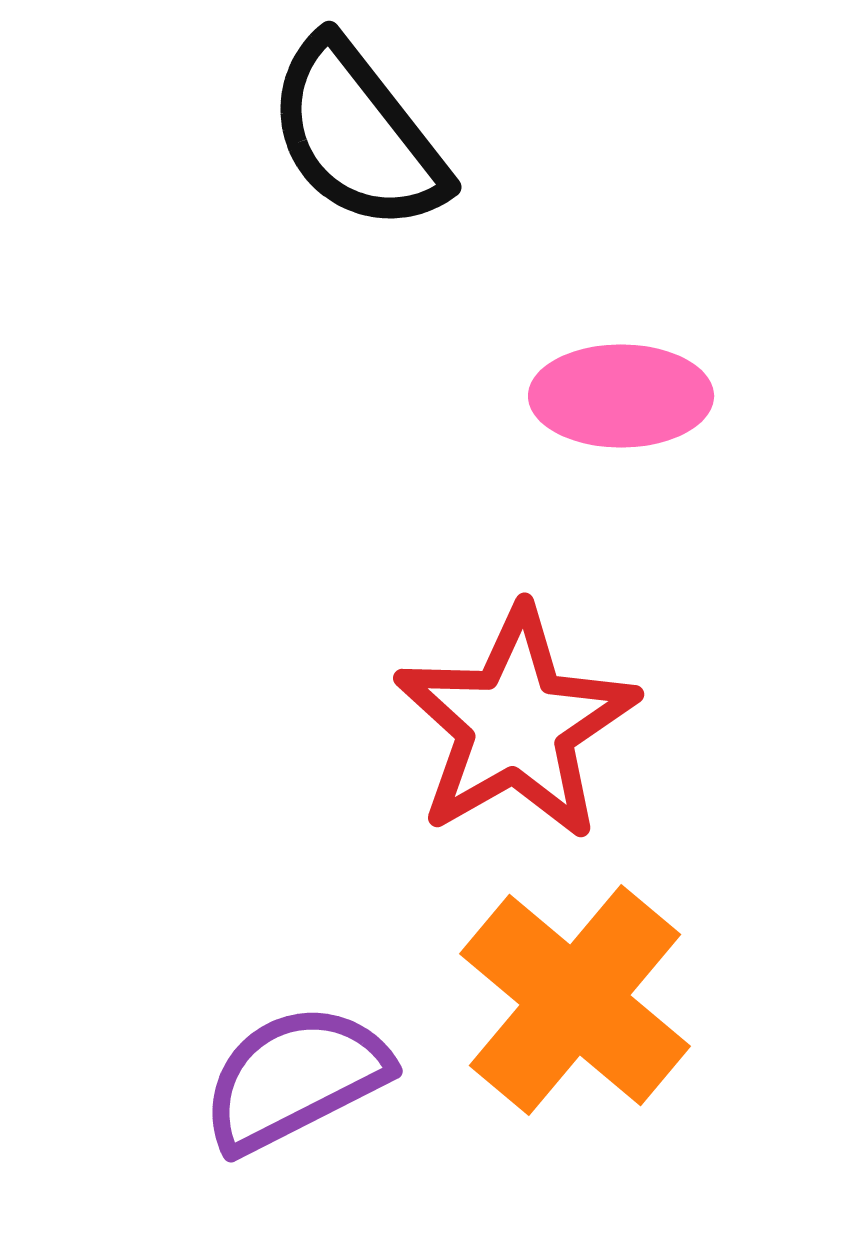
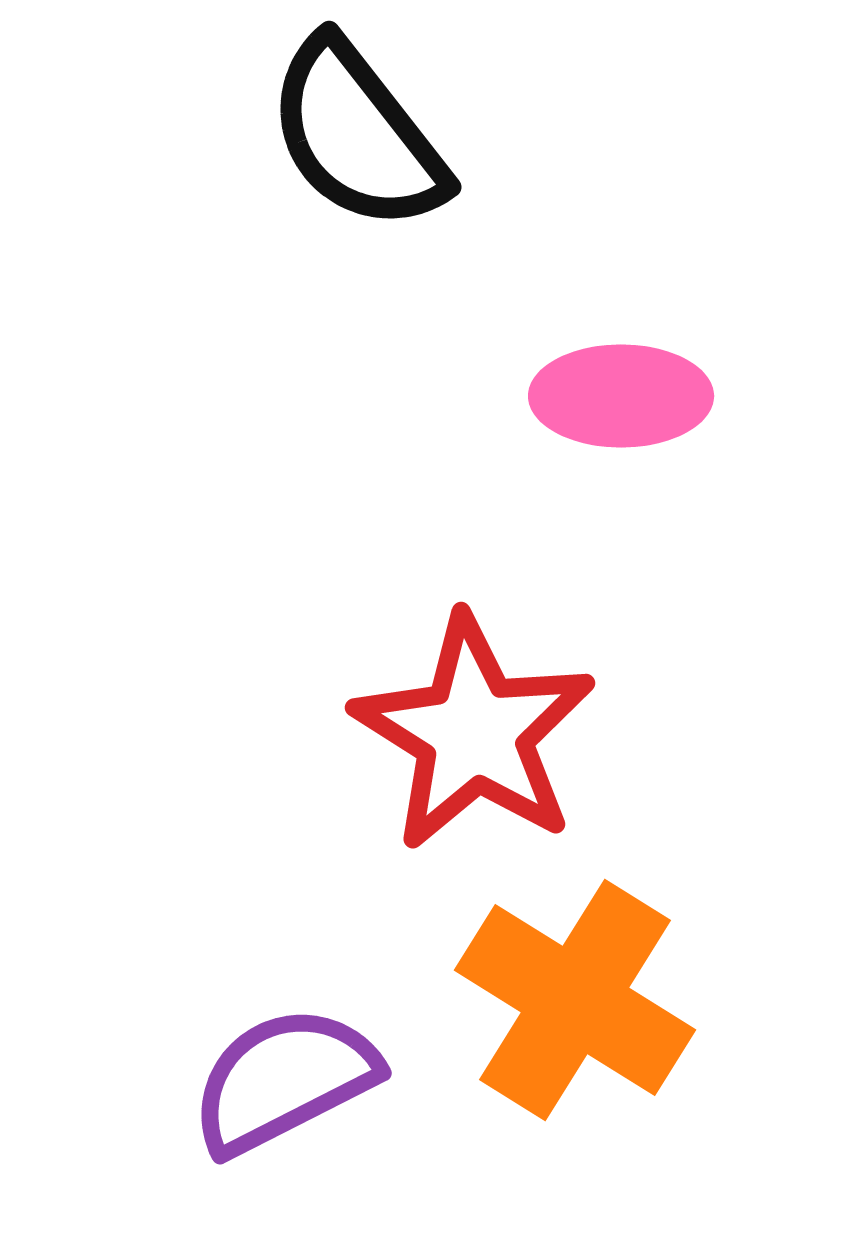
red star: moved 42 px left, 9 px down; rotated 10 degrees counterclockwise
orange cross: rotated 8 degrees counterclockwise
purple semicircle: moved 11 px left, 2 px down
